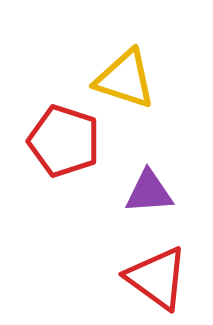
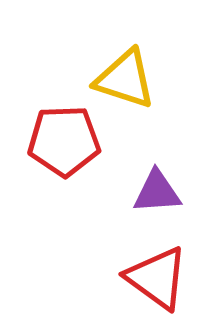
red pentagon: rotated 20 degrees counterclockwise
purple triangle: moved 8 px right
